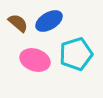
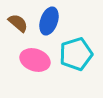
blue ellipse: rotated 40 degrees counterclockwise
